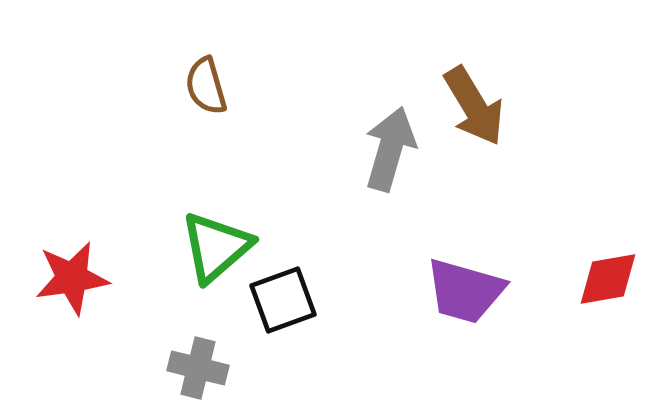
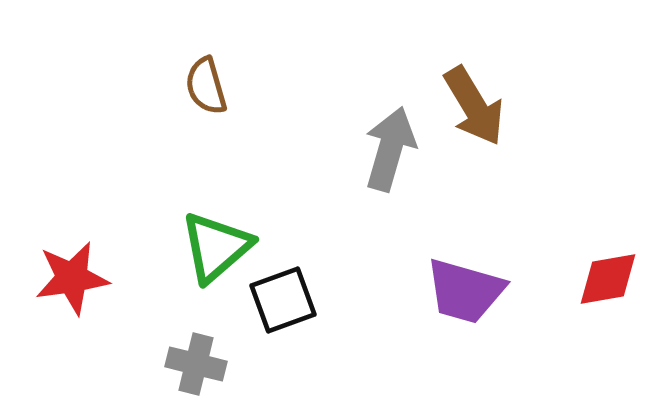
gray cross: moved 2 px left, 4 px up
